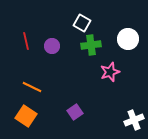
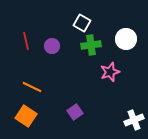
white circle: moved 2 px left
